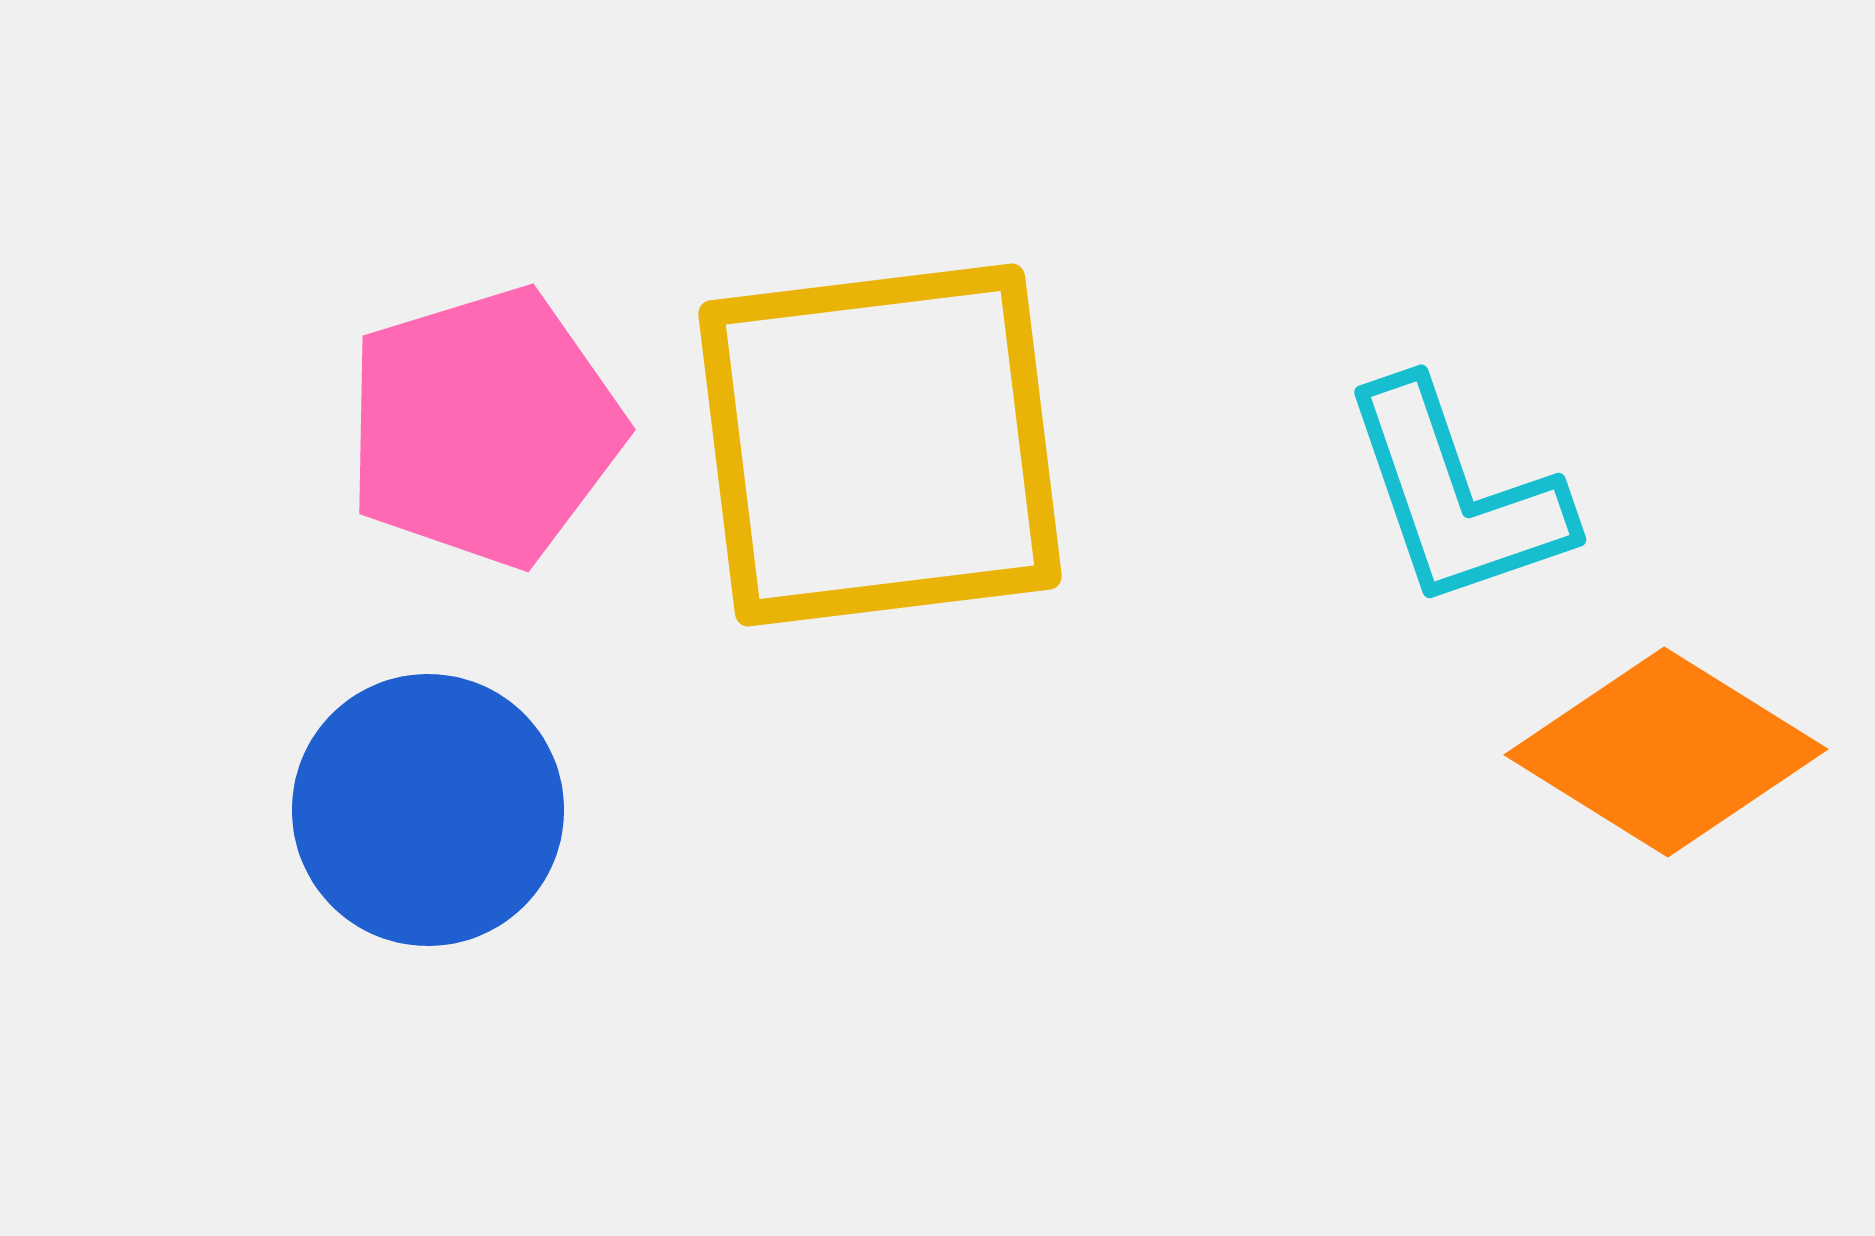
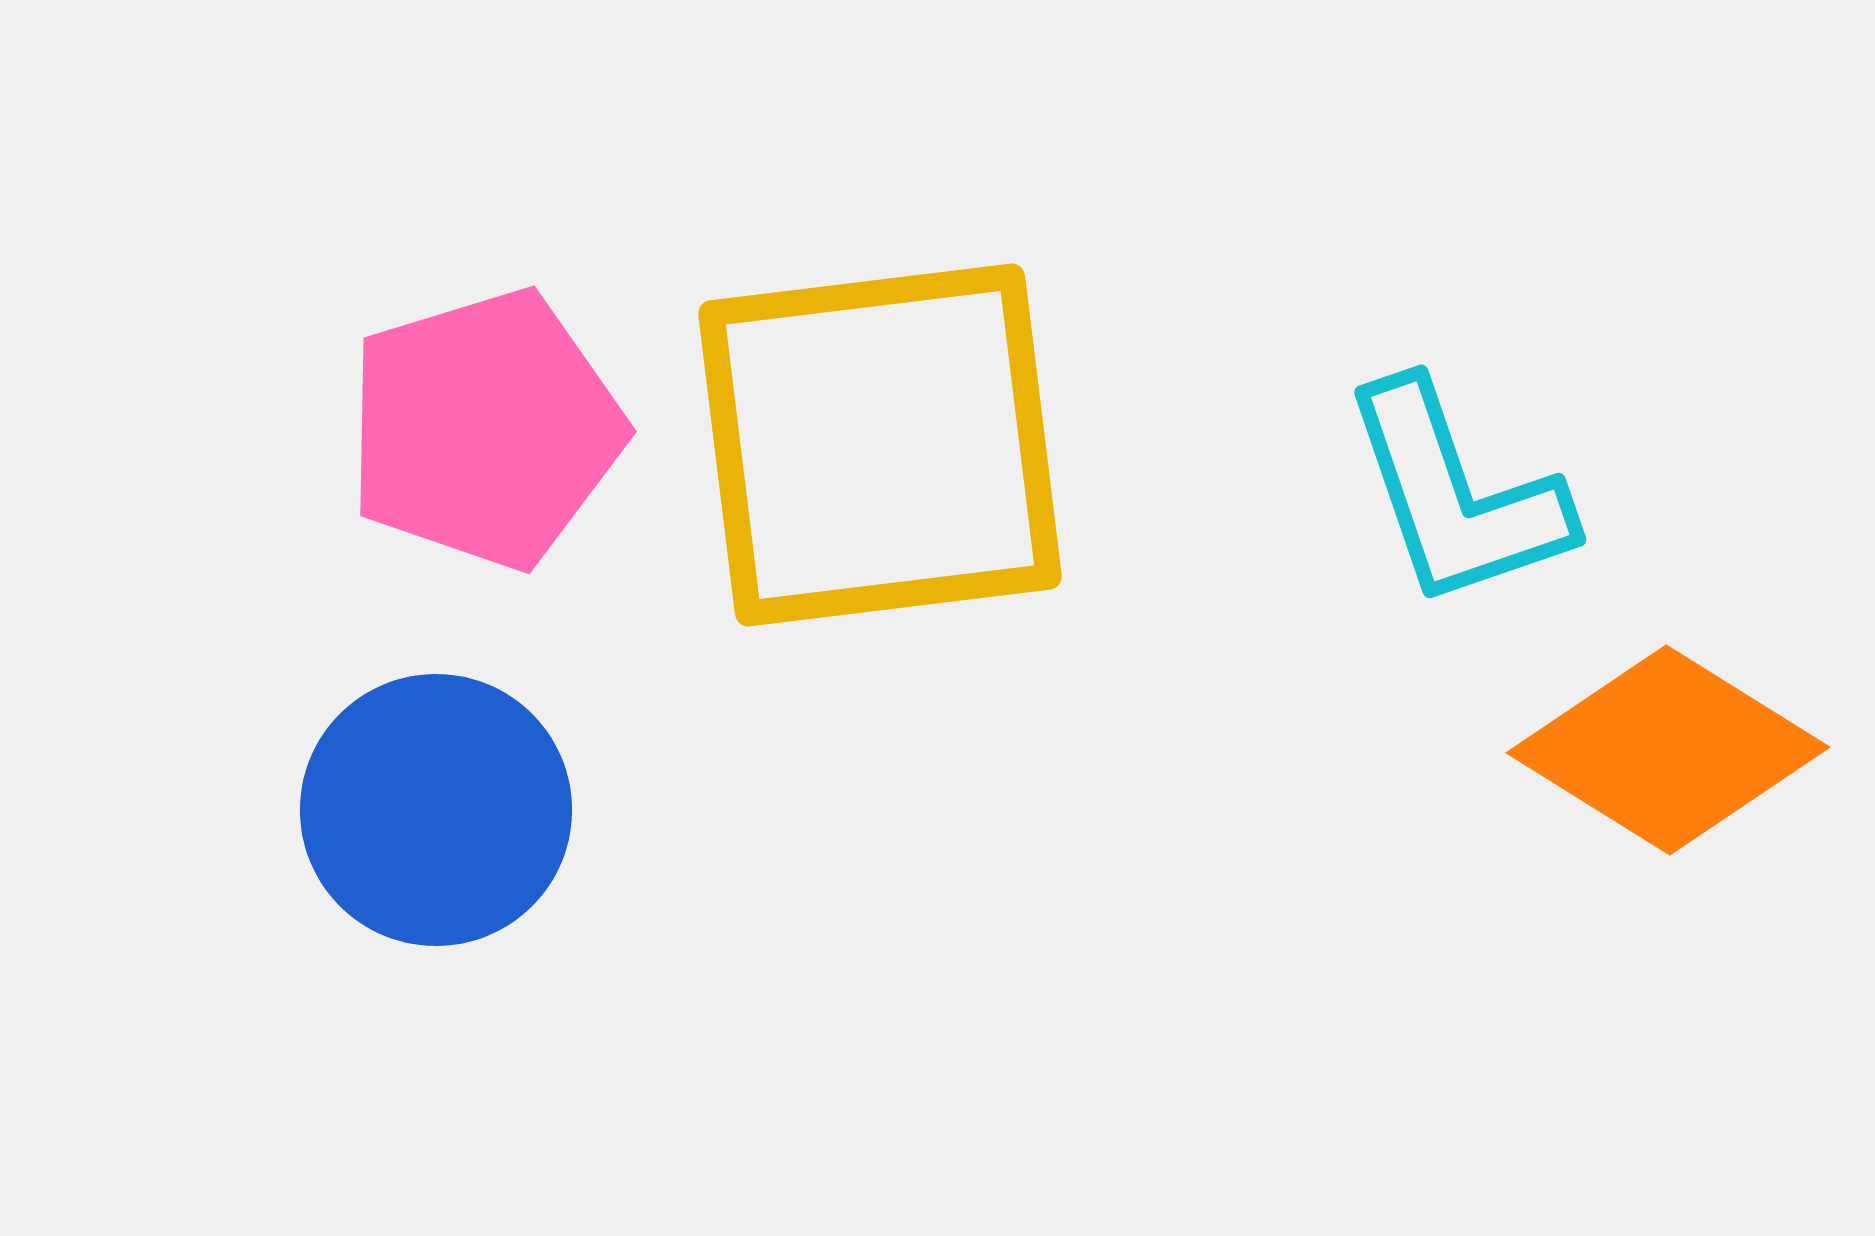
pink pentagon: moved 1 px right, 2 px down
orange diamond: moved 2 px right, 2 px up
blue circle: moved 8 px right
